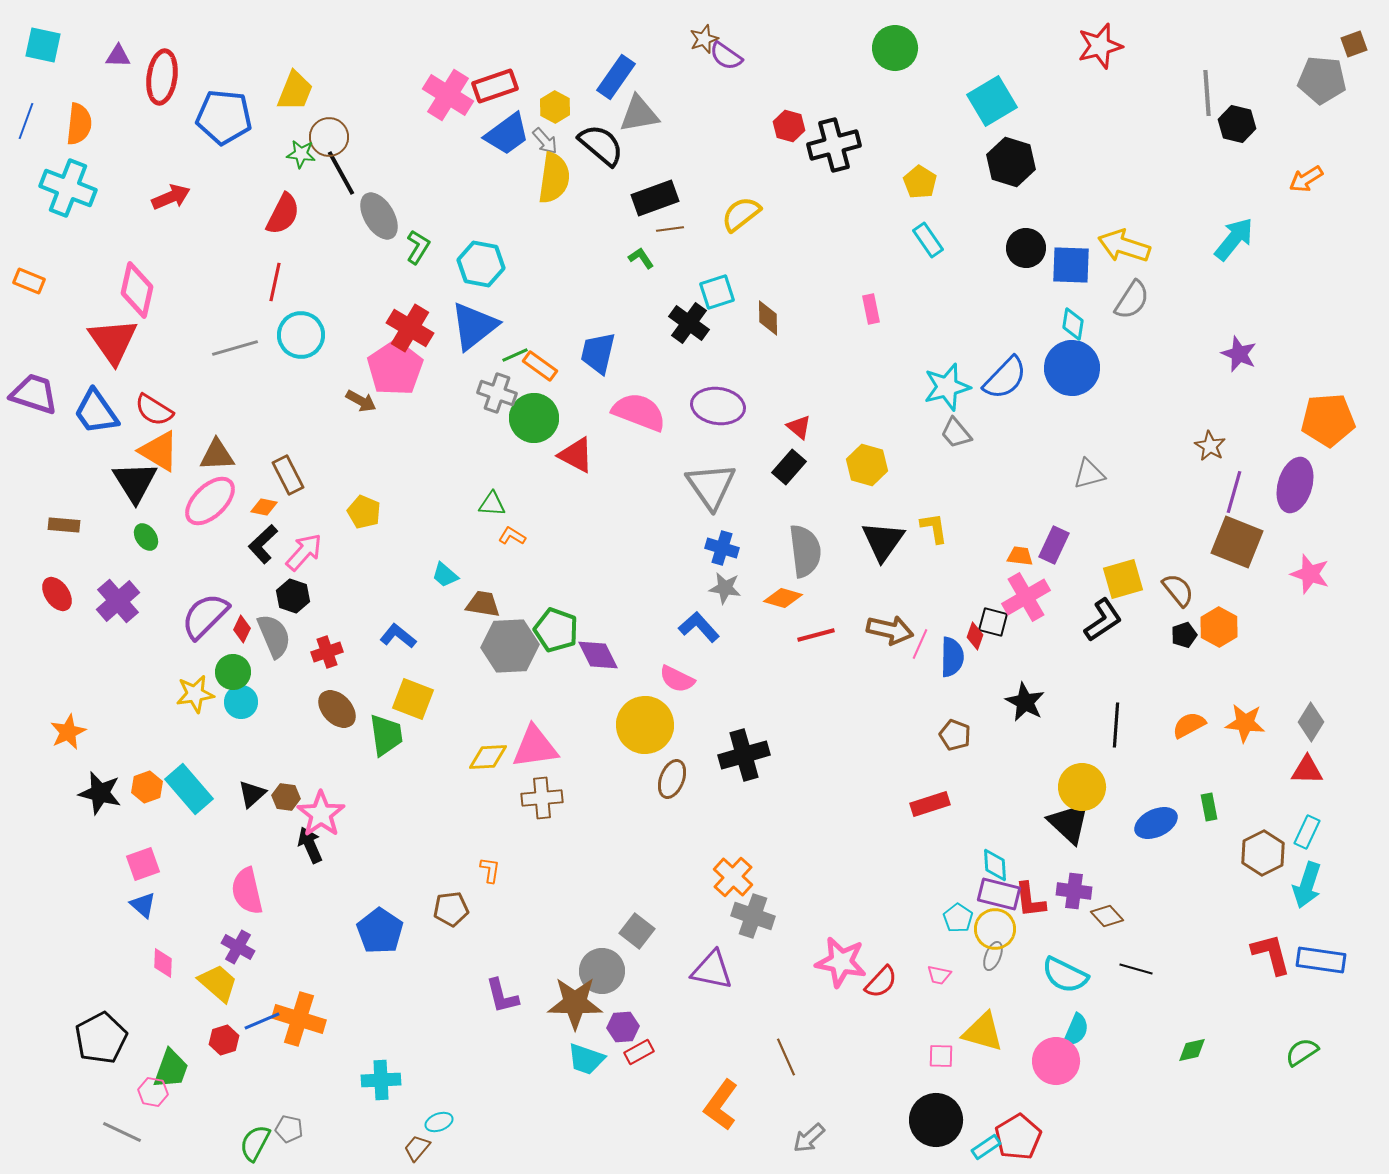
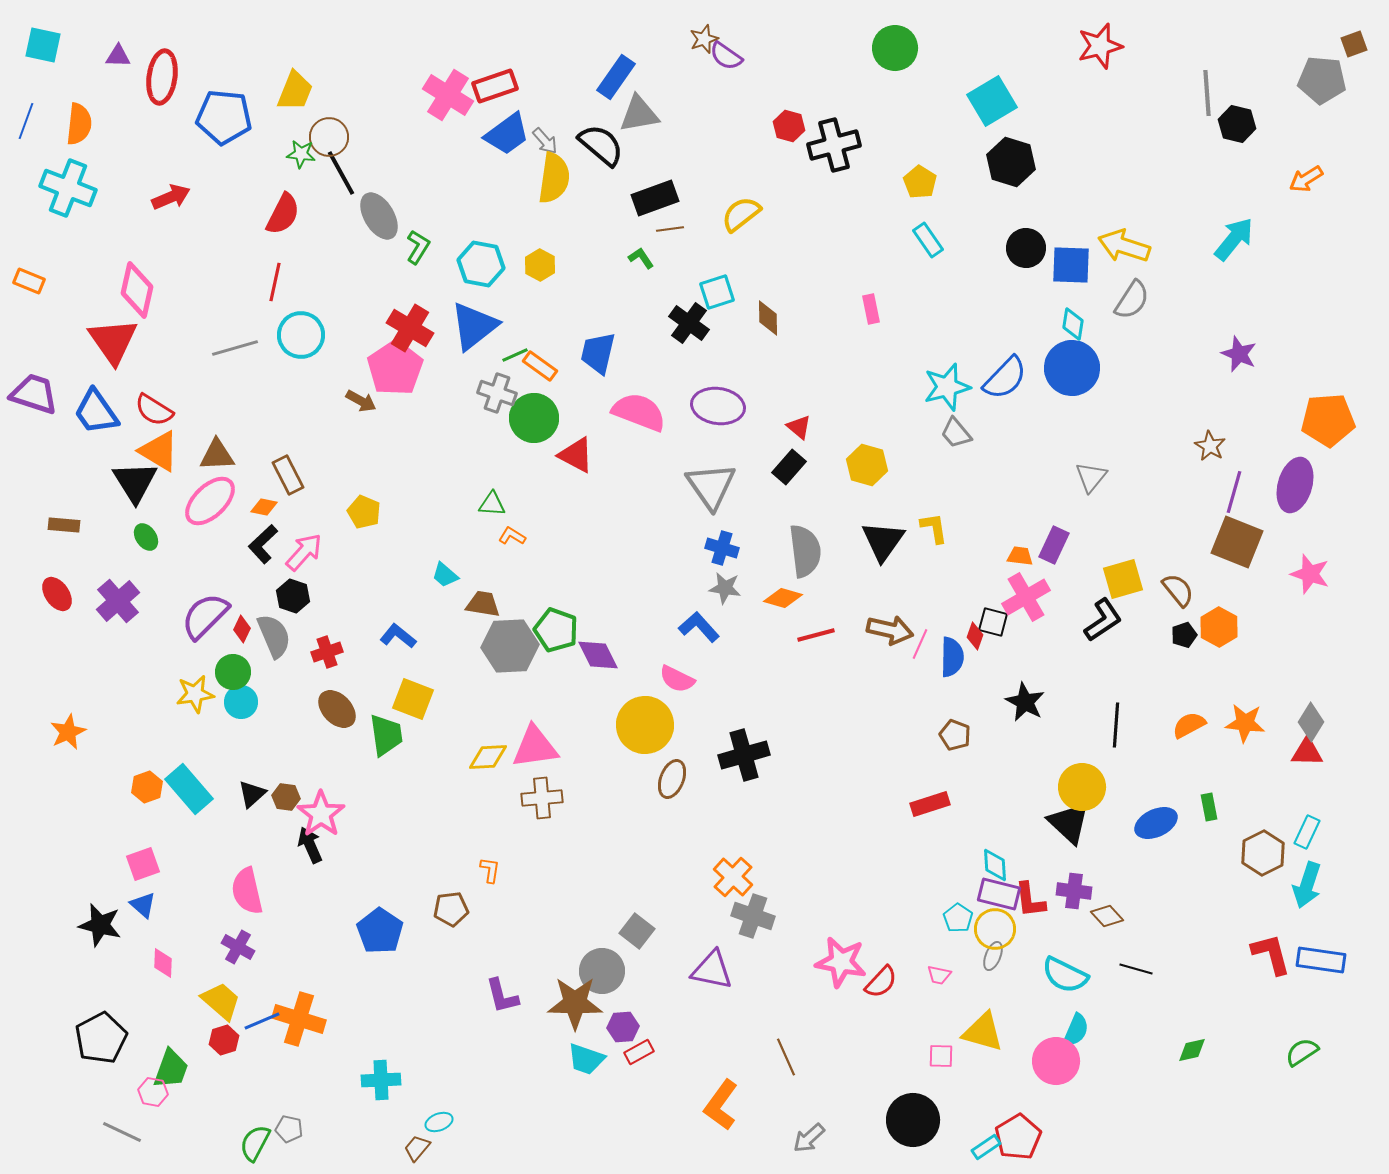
yellow hexagon at (555, 107): moved 15 px left, 158 px down
gray triangle at (1089, 474): moved 2 px right, 3 px down; rotated 36 degrees counterclockwise
red triangle at (1307, 770): moved 18 px up
black star at (100, 793): moved 132 px down
yellow trapezoid at (218, 983): moved 3 px right, 18 px down
black circle at (936, 1120): moved 23 px left
